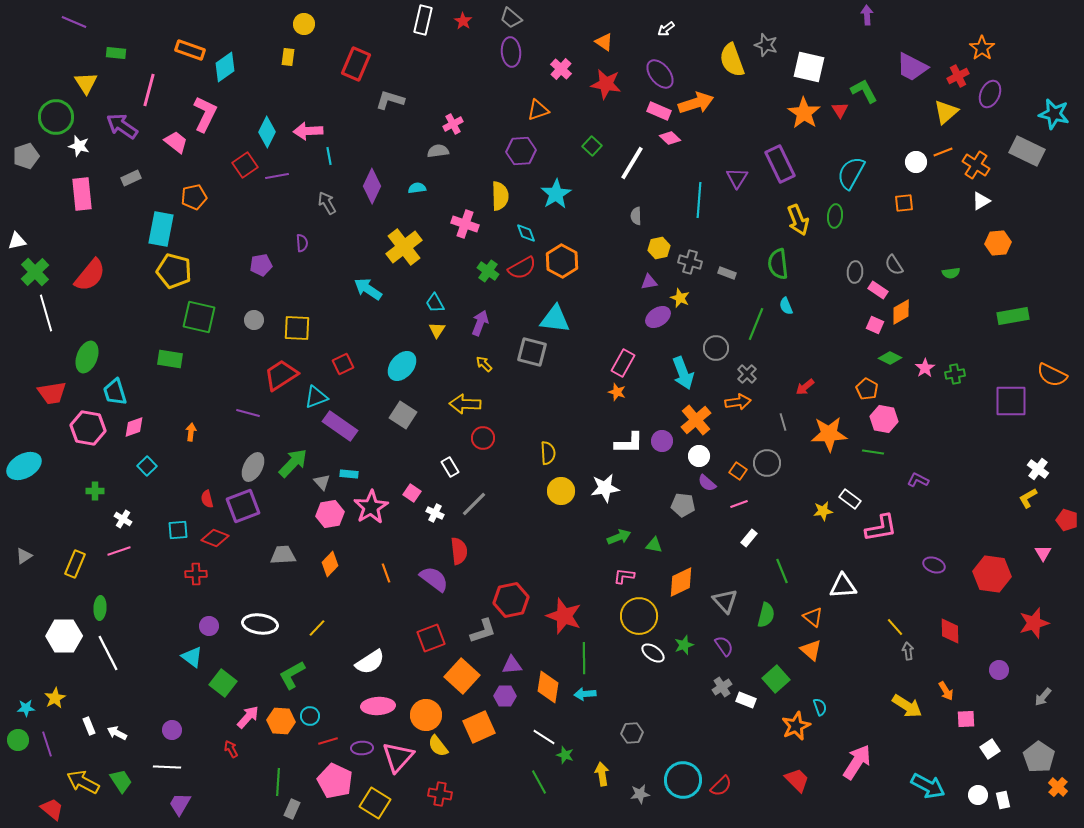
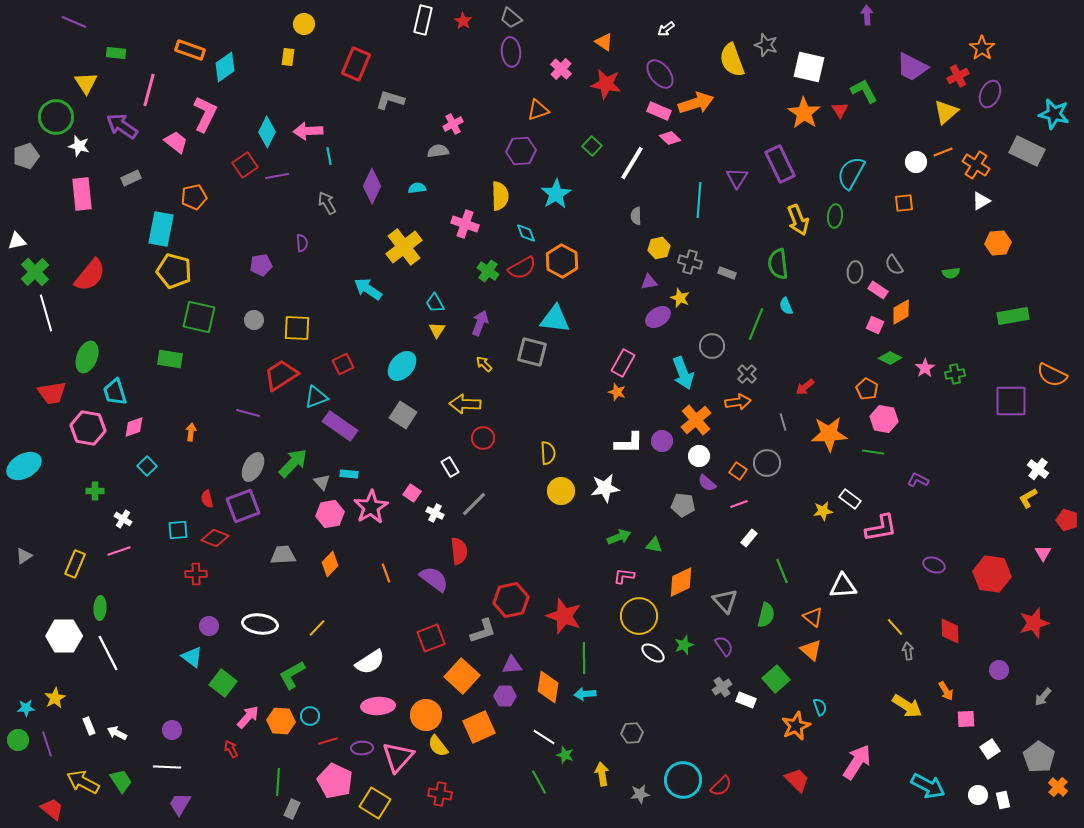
gray circle at (716, 348): moved 4 px left, 2 px up
